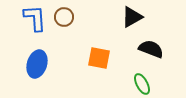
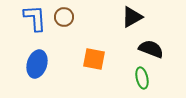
orange square: moved 5 px left, 1 px down
green ellipse: moved 6 px up; rotated 15 degrees clockwise
